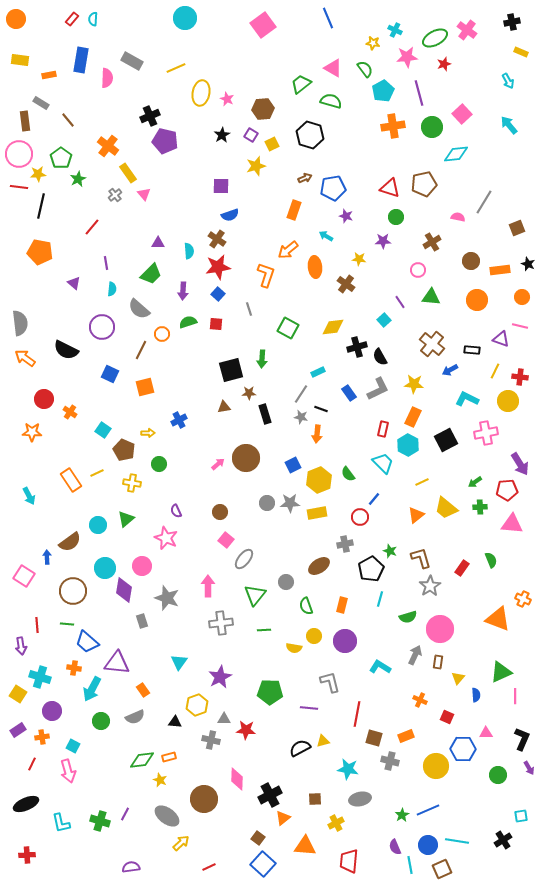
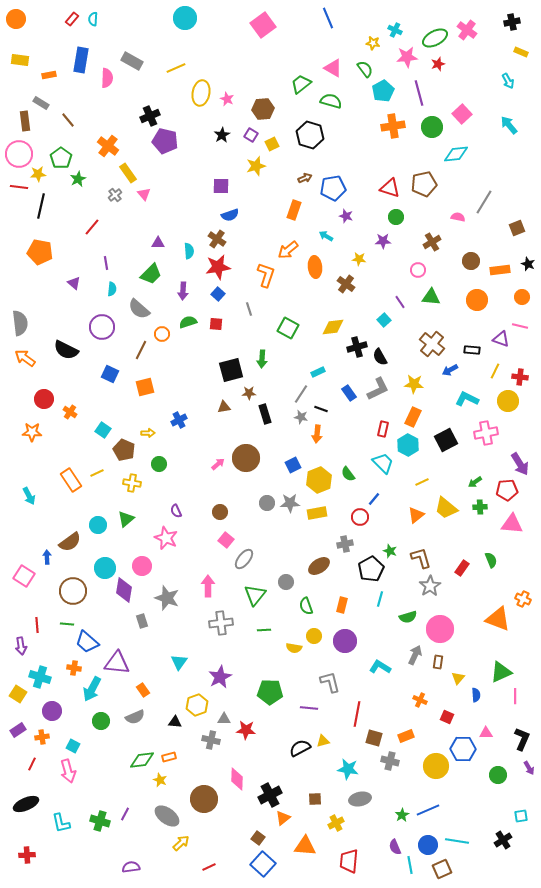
red star at (444, 64): moved 6 px left
